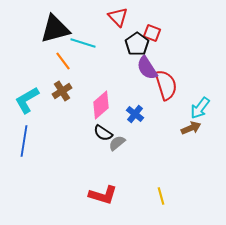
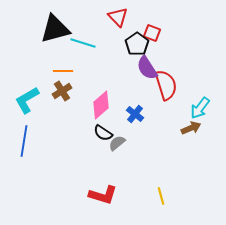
orange line: moved 10 px down; rotated 54 degrees counterclockwise
